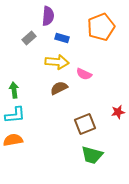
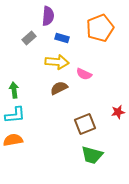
orange pentagon: moved 1 px left, 1 px down
